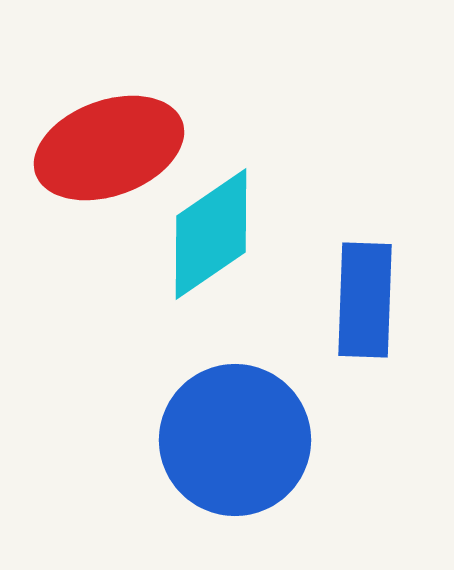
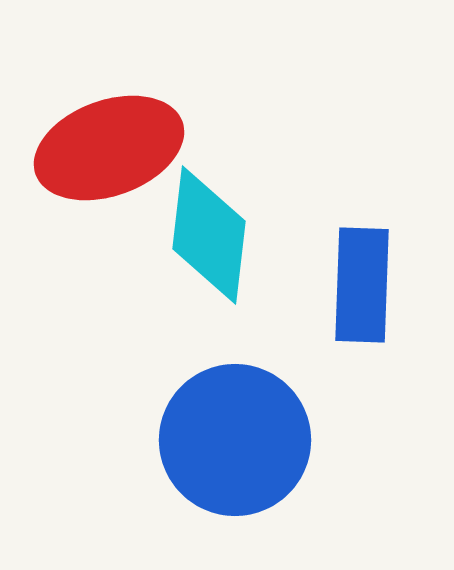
cyan diamond: moved 2 px left, 1 px down; rotated 49 degrees counterclockwise
blue rectangle: moved 3 px left, 15 px up
